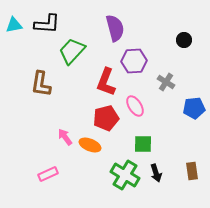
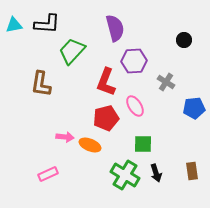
pink arrow: rotated 132 degrees clockwise
